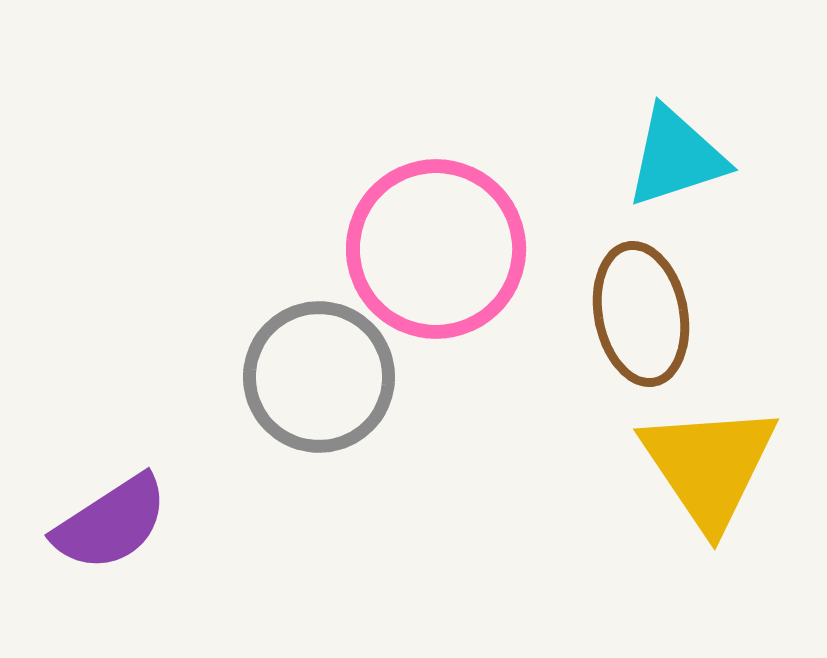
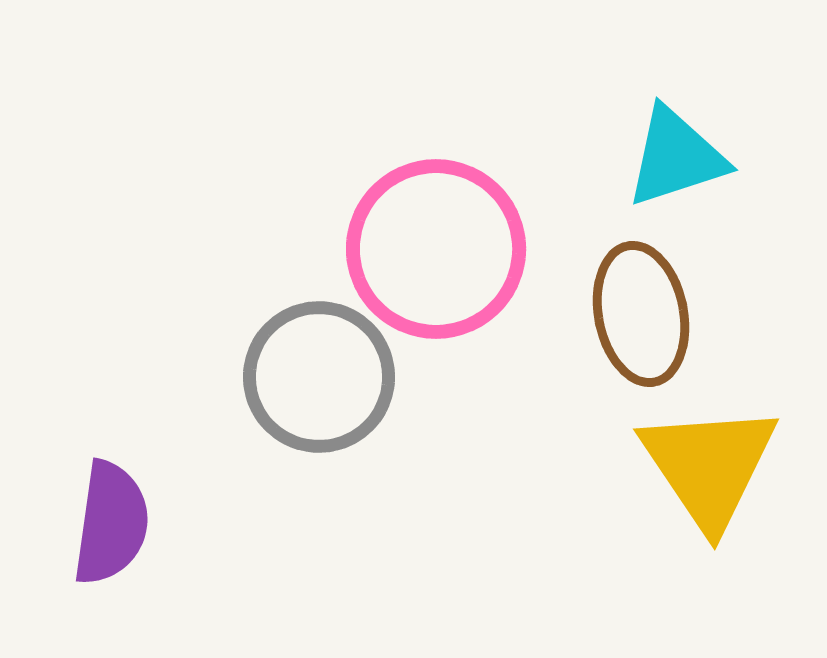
purple semicircle: rotated 49 degrees counterclockwise
